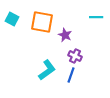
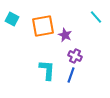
cyan line: rotated 48 degrees clockwise
orange square: moved 1 px right, 4 px down; rotated 20 degrees counterclockwise
cyan L-shape: rotated 50 degrees counterclockwise
